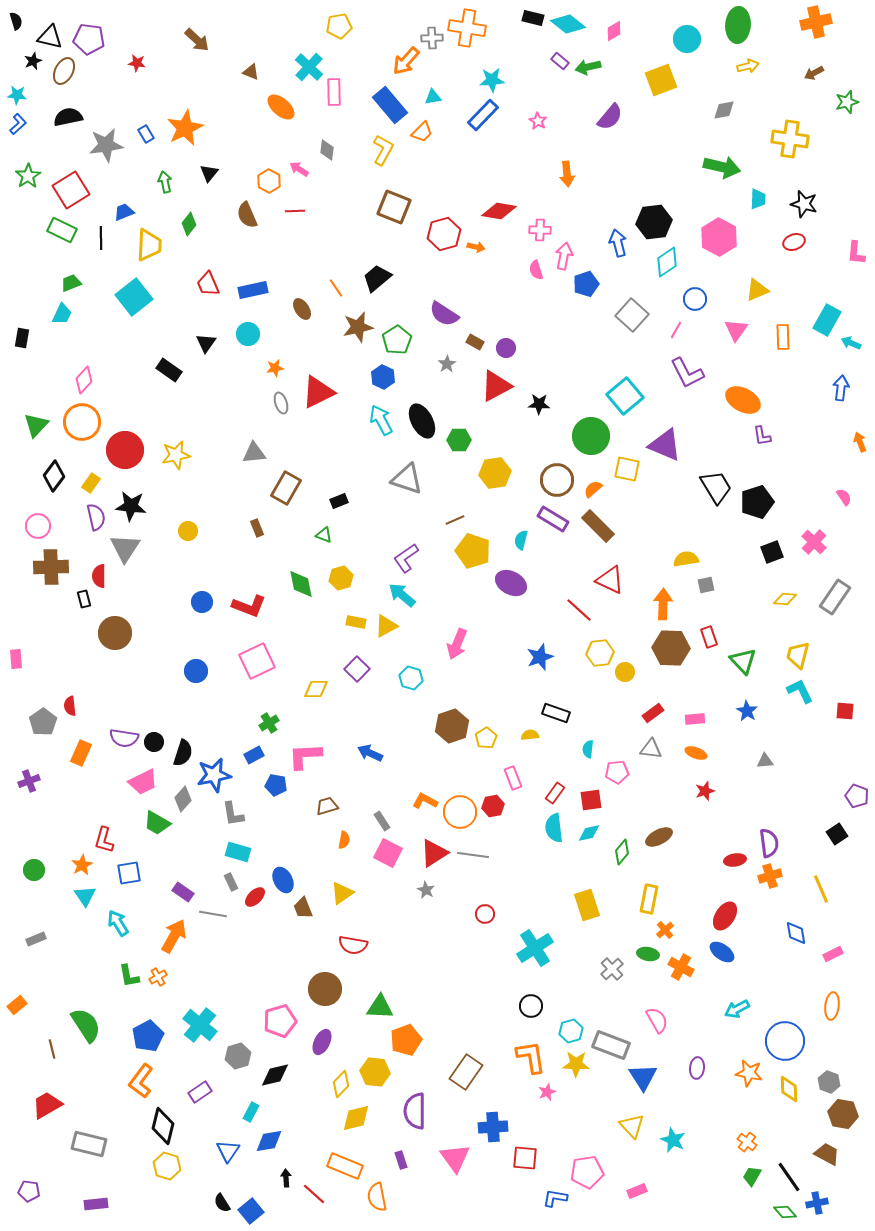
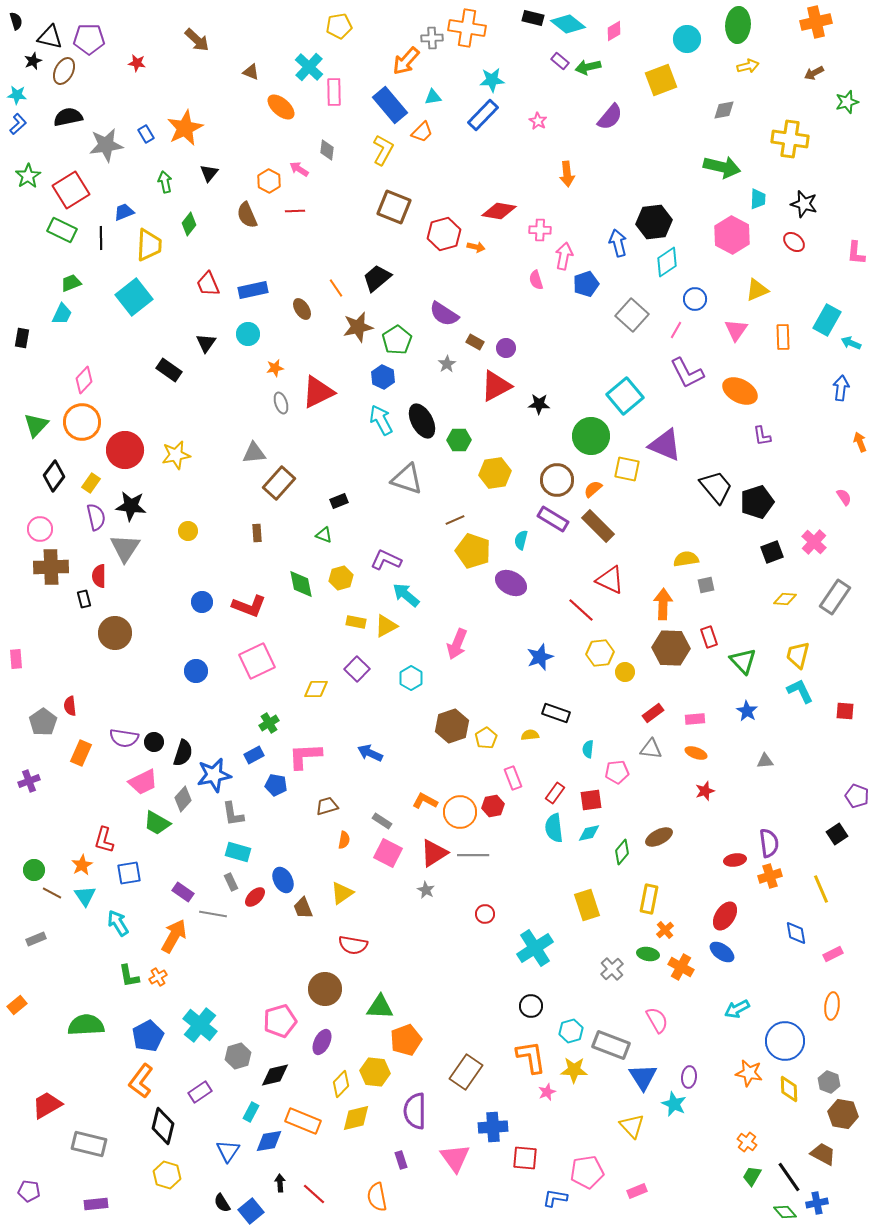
purple pentagon at (89, 39): rotated 8 degrees counterclockwise
pink hexagon at (719, 237): moved 13 px right, 2 px up
red ellipse at (794, 242): rotated 60 degrees clockwise
pink semicircle at (536, 270): moved 10 px down
orange ellipse at (743, 400): moved 3 px left, 9 px up
black trapezoid at (716, 487): rotated 9 degrees counterclockwise
brown rectangle at (286, 488): moved 7 px left, 5 px up; rotated 12 degrees clockwise
pink circle at (38, 526): moved 2 px right, 3 px down
brown rectangle at (257, 528): moved 5 px down; rotated 18 degrees clockwise
purple L-shape at (406, 558): moved 20 px left, 2 px down; rotated 60 degrees clockwise
cyan arrow at (402, 595): moved 4 px right
red line at (579, 610): moved 2 px right
cyan hexagon at (411, 678): rotated 15 degrees clockwise
gray rectangle at (382, 821): rotated 24 degrees counterclockwise
gray line at (473, 855): rotated 8 degrees counterclockwise
green semicircle at (86, 1025): rotated 60 degrees counterclockwise
brown line at (52, 1049): moved 156 px up; rotated 48 degrees counterclockwise
yellow star at (576, 1064): moved 2 px left, 6 px down
purple ellipse at (697, 1068): moved 8 px left, 9 px down
cyan star at (673, 1140): moved 1 px right, 36 px up
brown trapezoid at (827, 1154): moved 4 px left
yellow hexagon at (167, 1166): moved 9 px down
orange rectangle at (345, 1166): moved 42 px left, 45 px up
black arrow at (286, 1178): moved 6 px left, 5 px down
